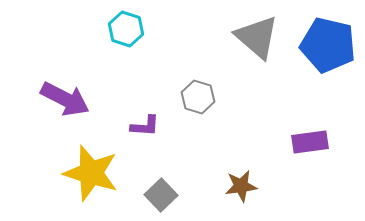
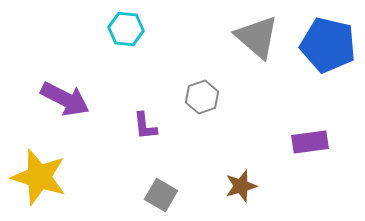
cyan hexagon: rotated 12 degrees counterclockwise
gray hexagon: moved 4 px right; rotated 24 degrees clockwise
purple L-shape: rotated 80 degrees clockwise
yellow star: moved 52 px left, 4 px down
brown star: rotated 8 degrees counterclockwise
gray square: rotated 16 degrees counterclockwise
